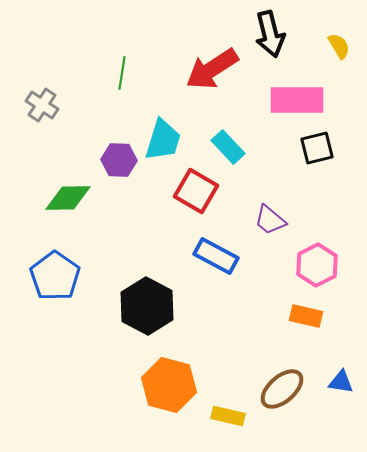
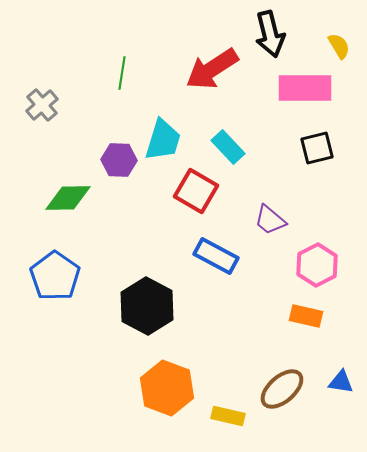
pink rectangle: moved 8 px right, 12 px up
gray cross: rotated 16 degrees clockwise
orange hexagon: moved 2 px left, 3 px down; rotated 6 degrees clockwise
